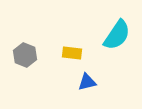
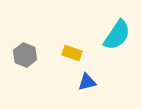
yellow rectangle: rotated 12 degrees clockwise
